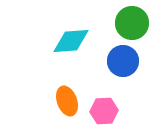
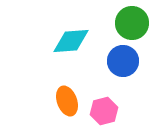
pink hexagon: rotated 12 degrees counterclockwise
